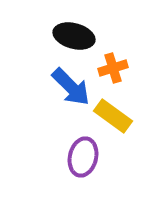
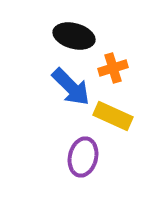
yellow rectangle: rotated 12 degrees counterclockwise
